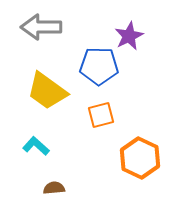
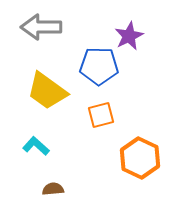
brown semicircle: moved 1 px left, 1 px down
